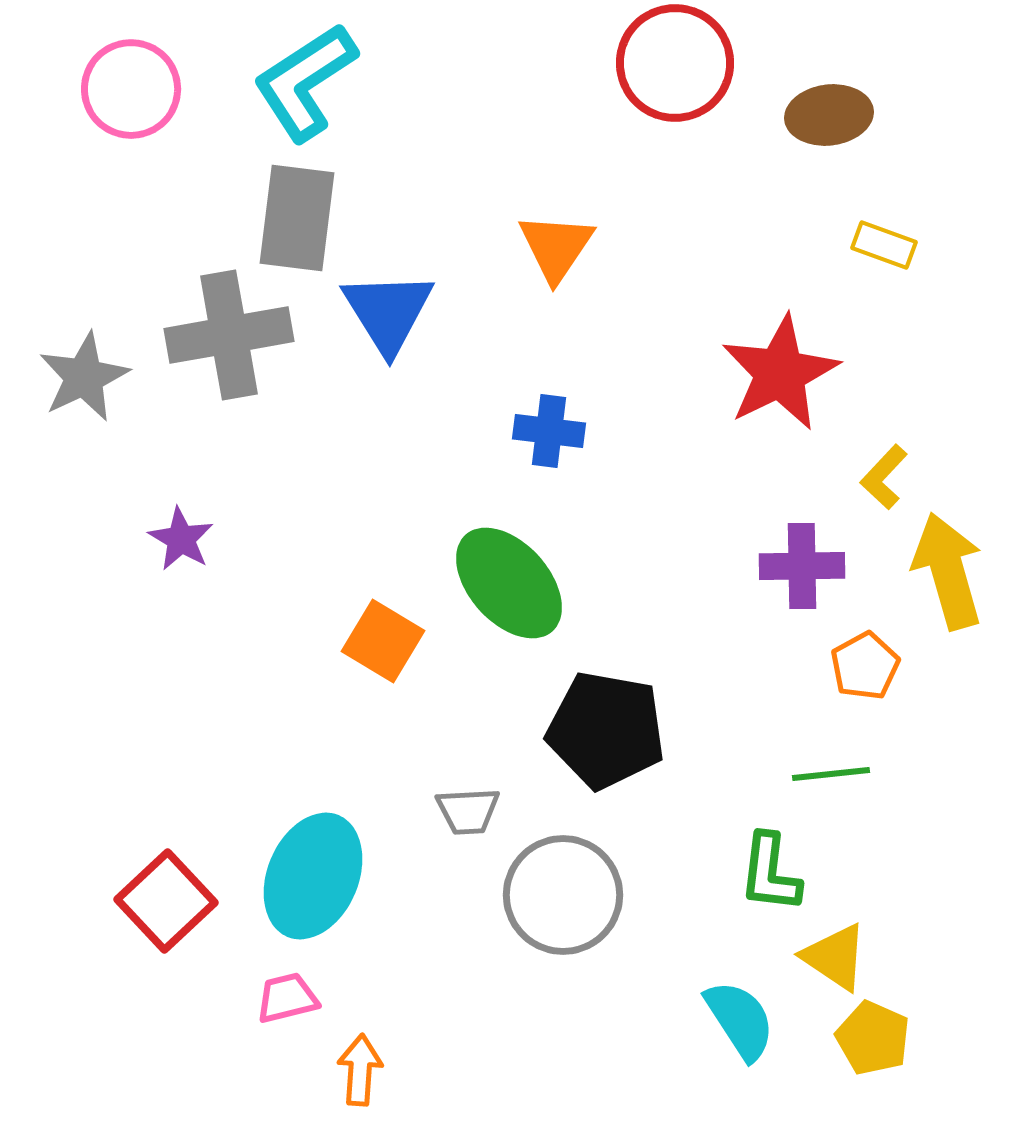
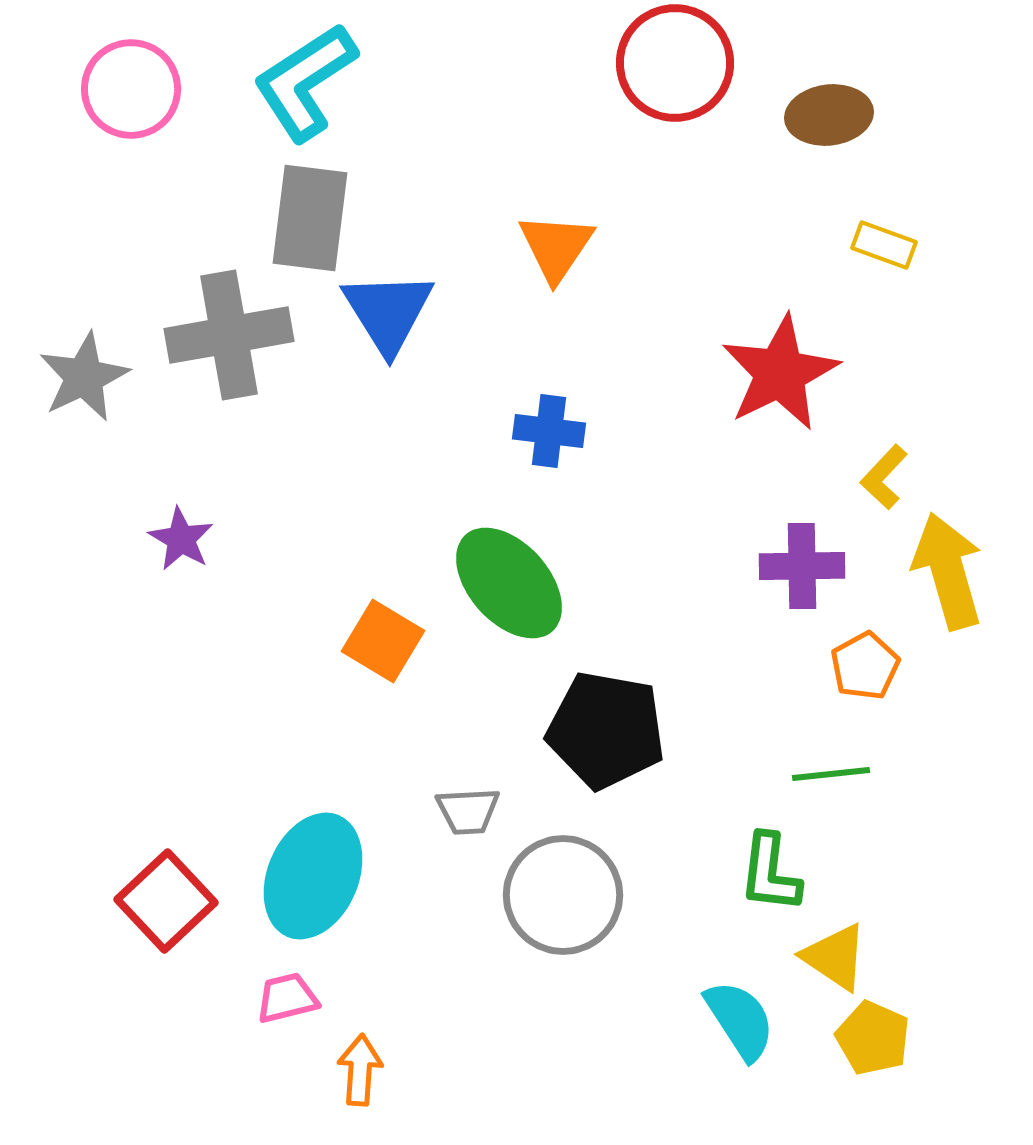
gray rectangle: moved 13 px right
